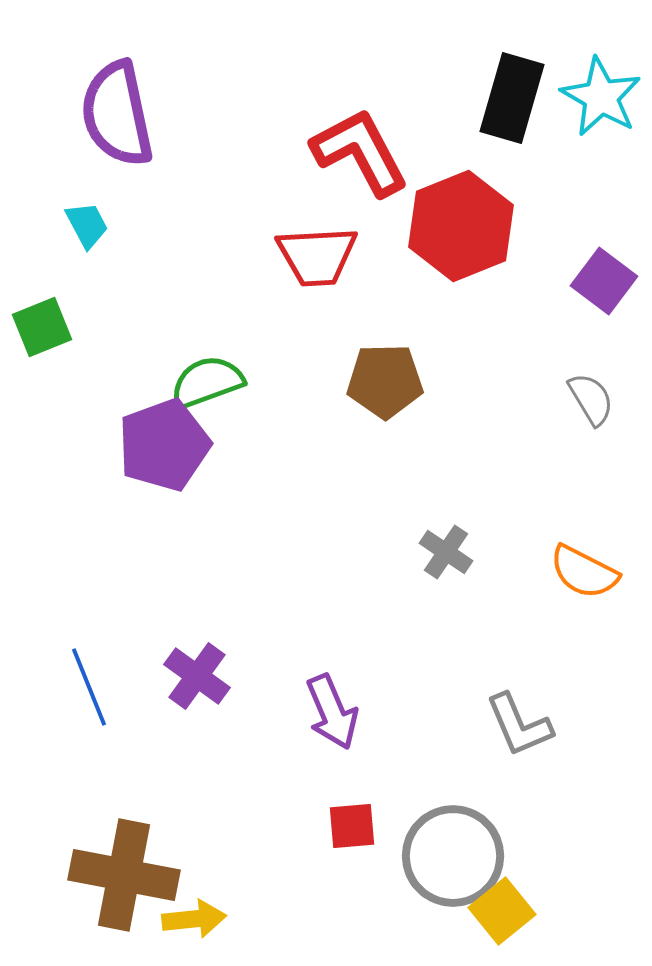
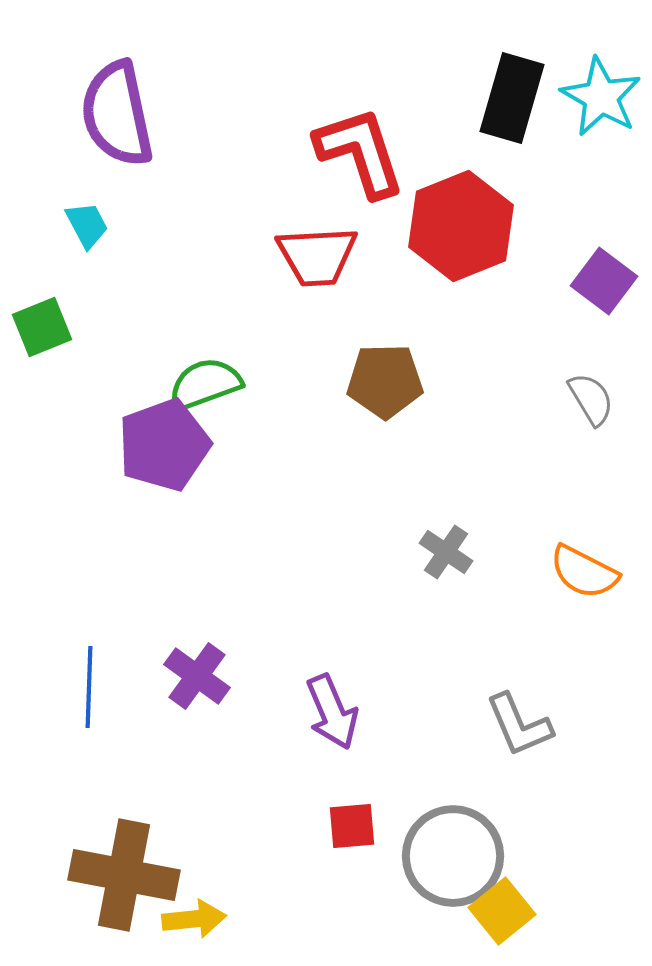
red L-shape: rotated 10 degrees clockwise
green semicircle: moved 2 px left, 2 px down
blue line: rotated 24 degrees clockwise
